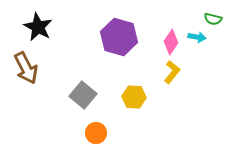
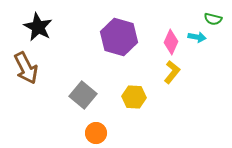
pink diamond: rotated 10 degrees counterclockwise
